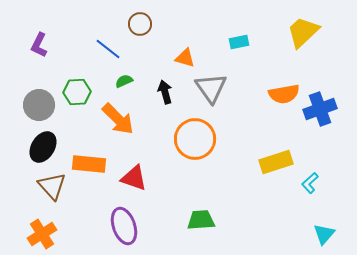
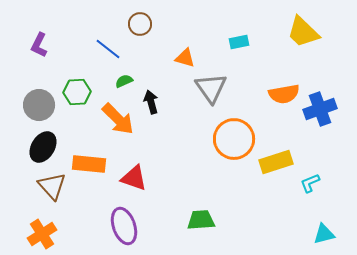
yellow trapezoid: rotated 93 degrees counterclockwise
black arrow: moved 14 px left, 10 px down
orange circle: moved 39 px right
cyan L-shape: rotated 20 degrees clockwise
cyan triangle: rotated 35 degrees clockwise
